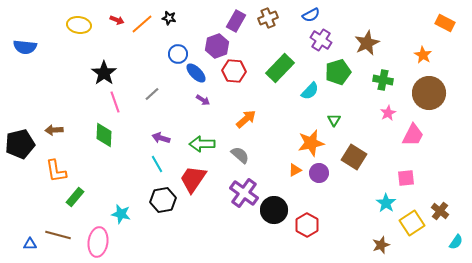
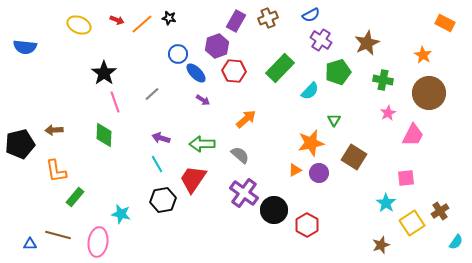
yellow ellipse at (79, 25): rotated 15 degrees clockwise
brown cross at (440, 211): rotated 18 degrees clockwise
